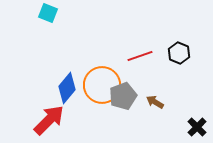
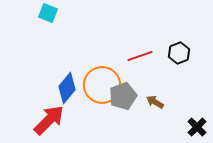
black hexagon: rotated 15 degrees clockwise
